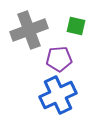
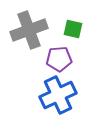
green square: moved 3 px left, 3 px down
